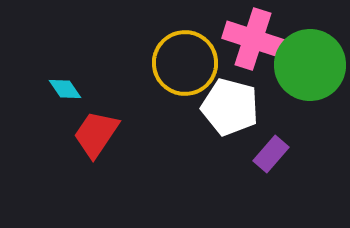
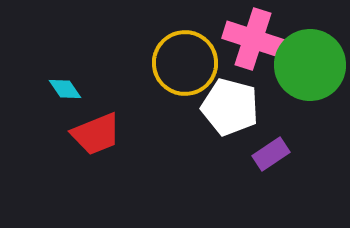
red trapezoid: rotated 146 degrees counterclockwise
purple rectangle: rotated 15 degrees clockwise
